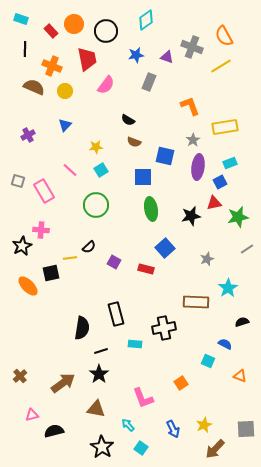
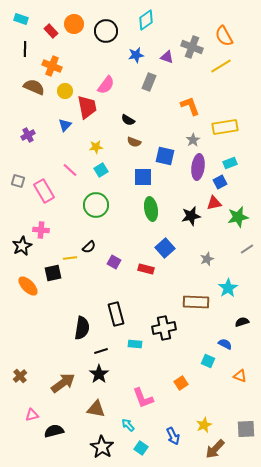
red trapezoid at (87, 59): moved 48 px down
black square at (51, 273): moved 2 px right
blue arrow at (173, 429): moved 7 px down
